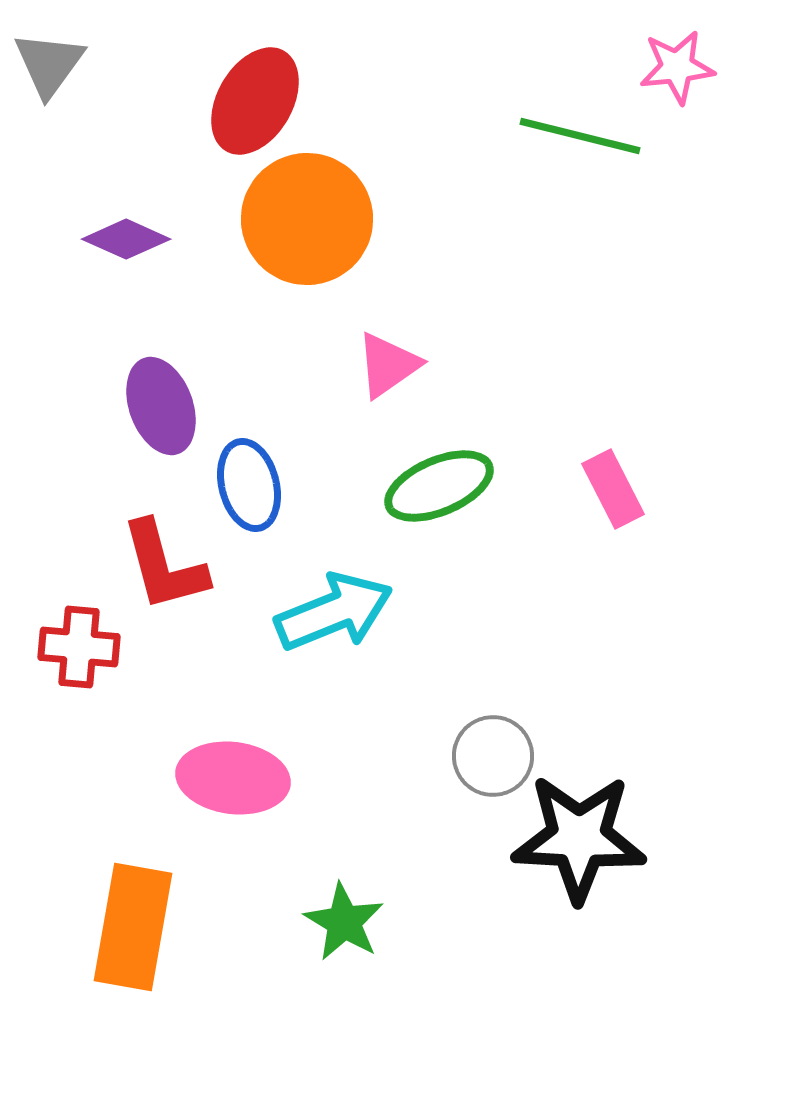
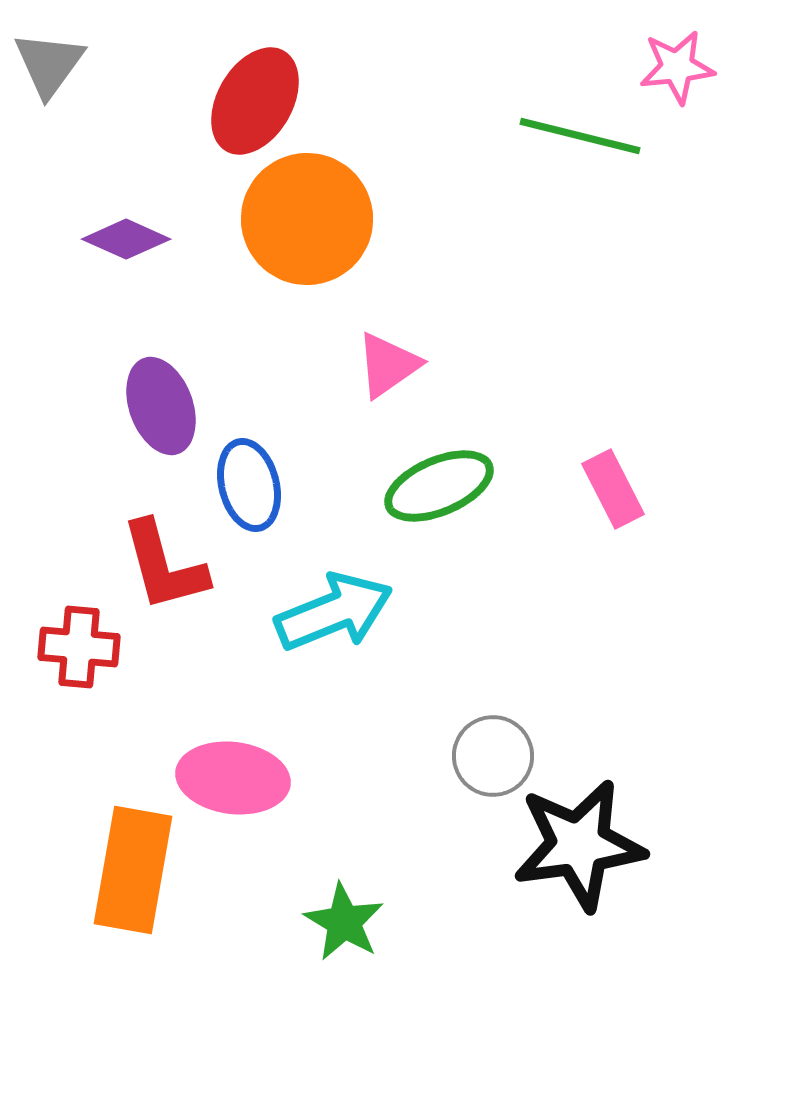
black star: moved 7 px down; rotated 11 degrees counterclockwise
orange rectangle: moved 57 px up
